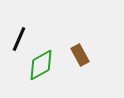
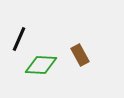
green diamond: rotated 32 degrees clockwise
